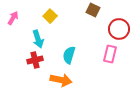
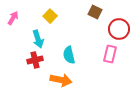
brown square: moved 2 px right, 2 px down
cyan semicircle: rotated 30 degrees counterclockwise
